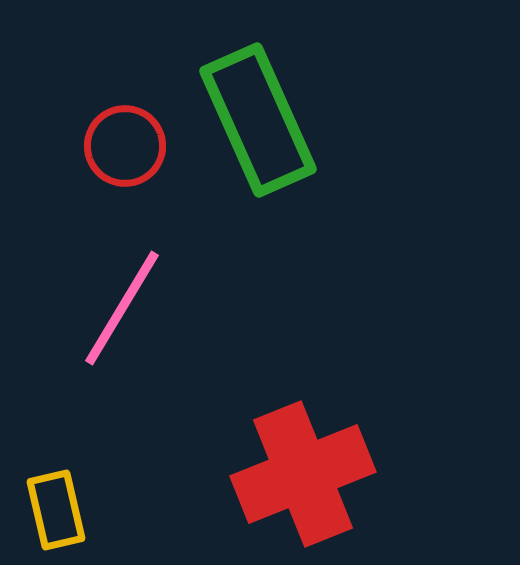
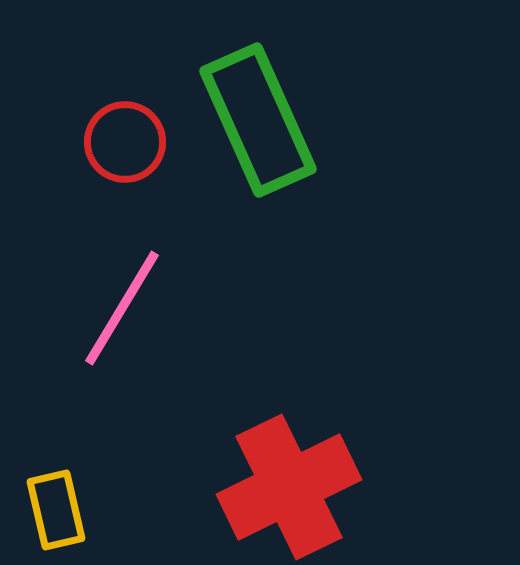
red circle: moved 4 px up
red cross: moved 14 px left, 13 px down; rotated 4 degrees counterclockwise
